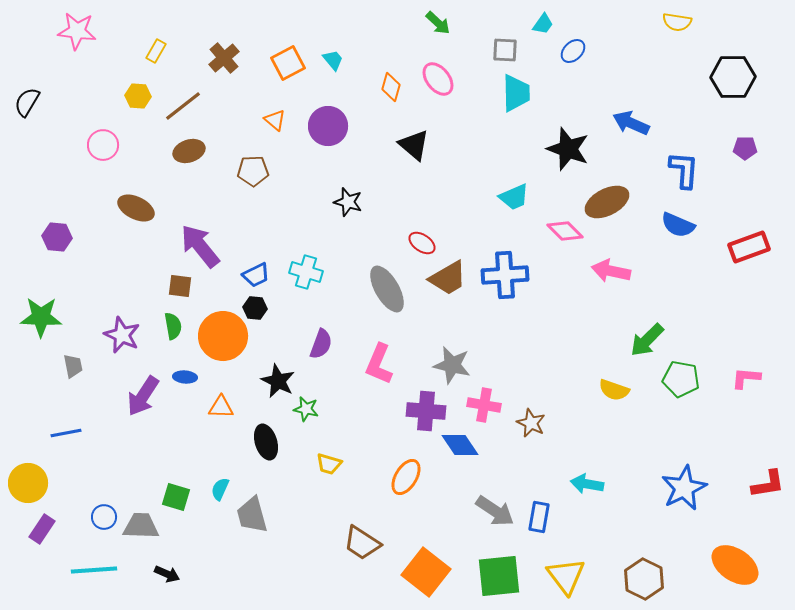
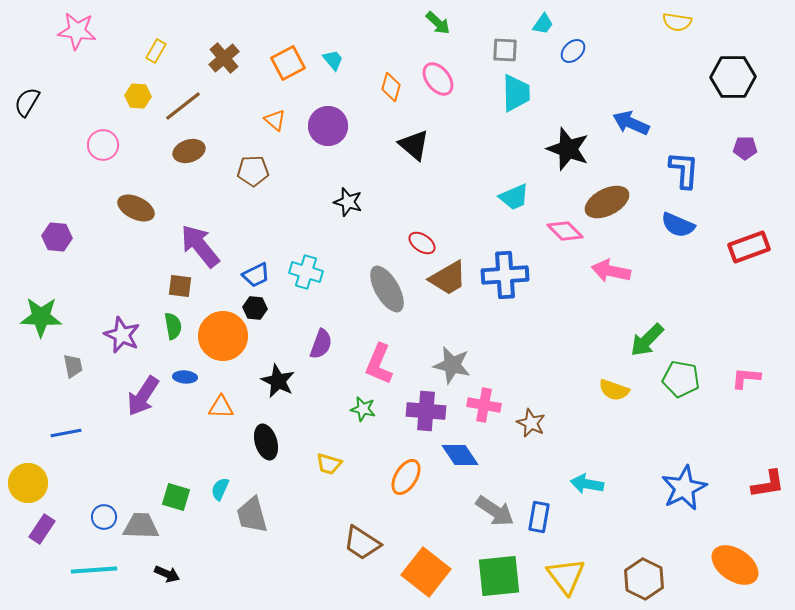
green star at (306, 409): moved 57 px right
blue diamond at (460, 445): moved 10 px down
